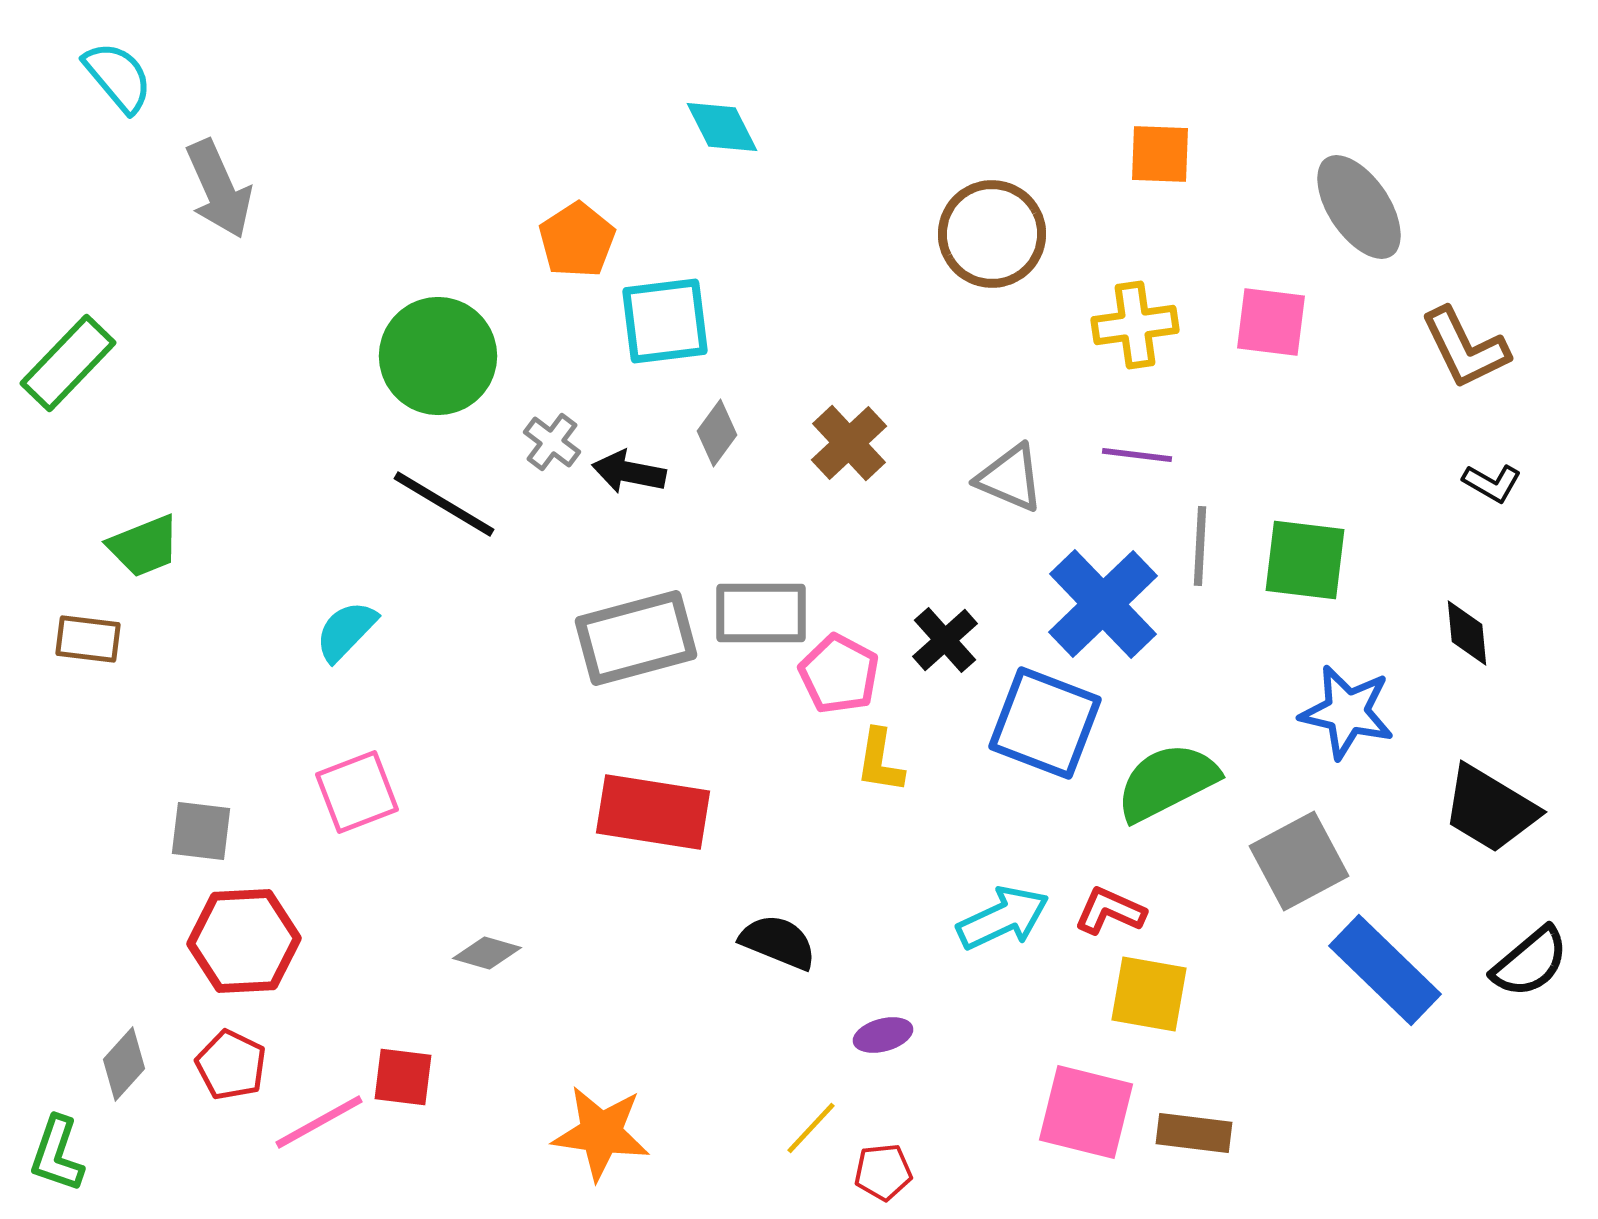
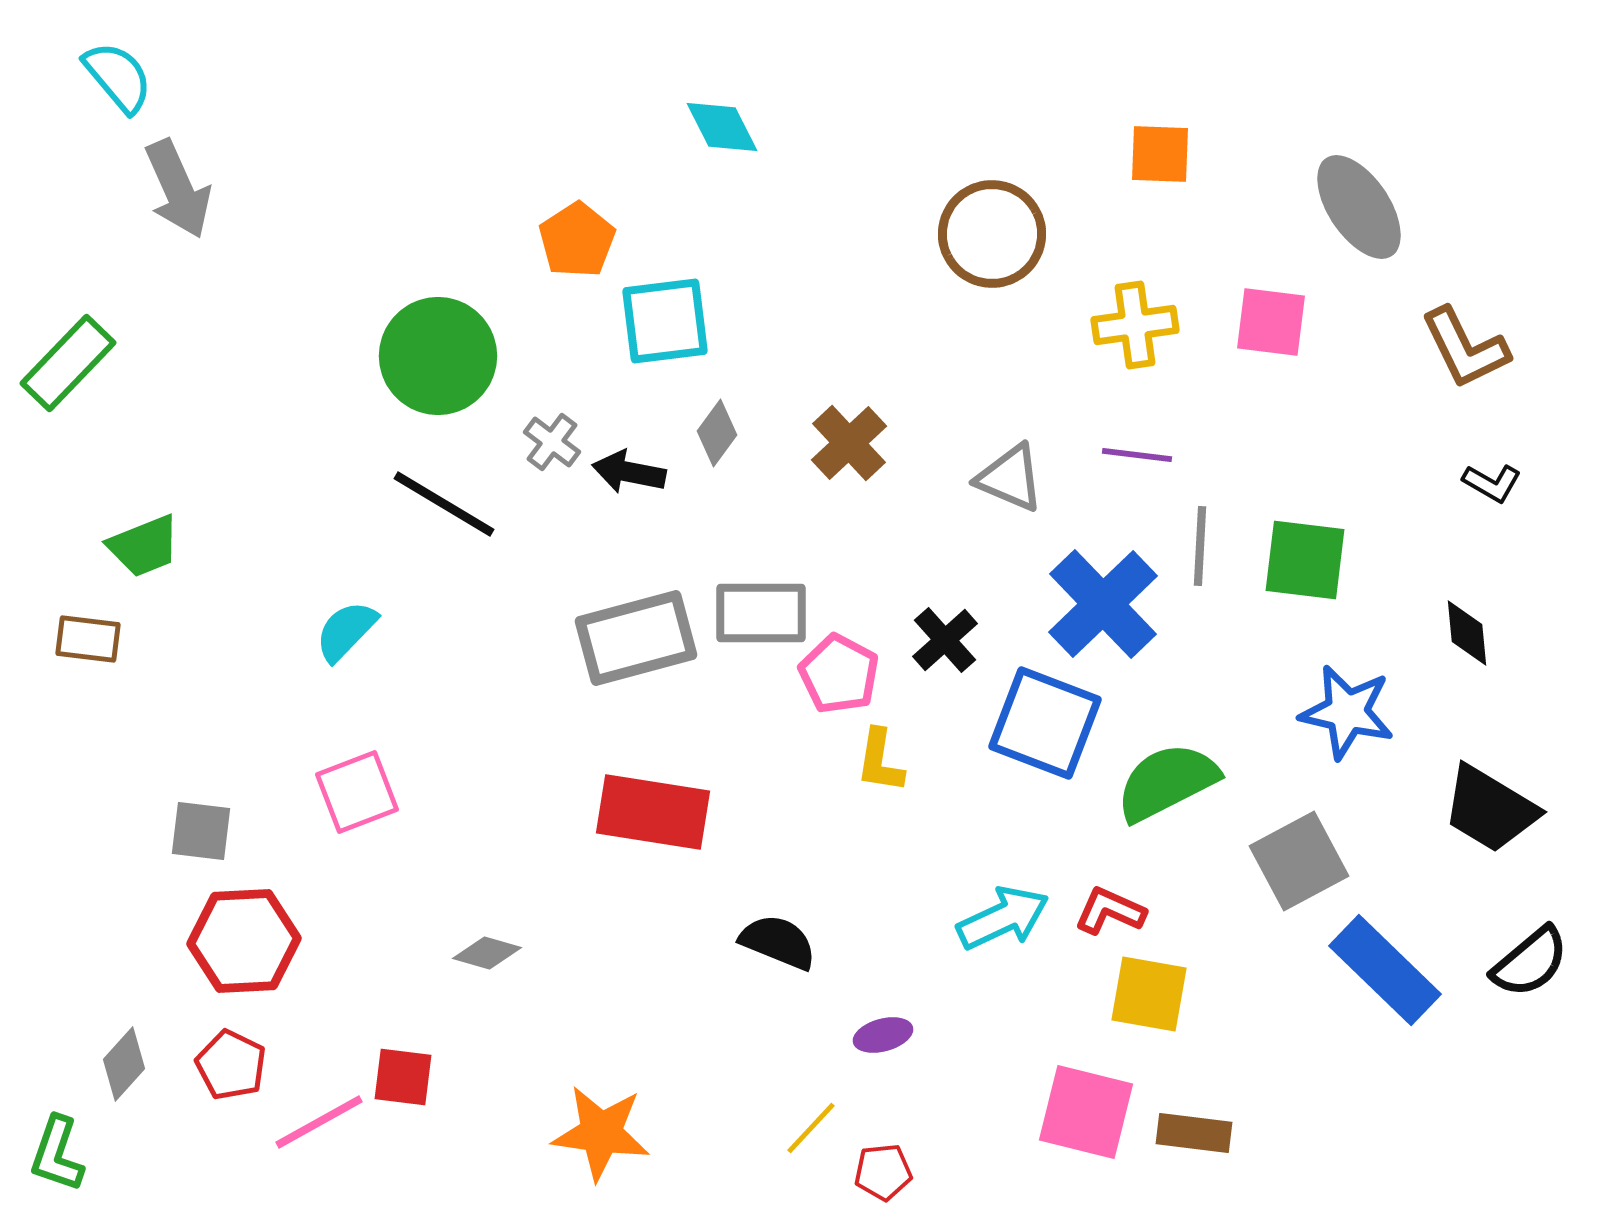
gray arrow at (219, 189): moved 41 px left
